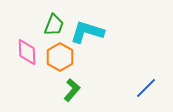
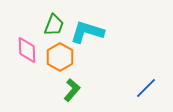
pink diamond: moved 2 px up
